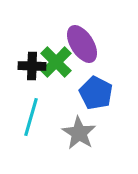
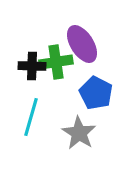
green cross: rotated 36 degrees clockwise
